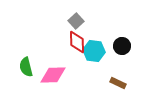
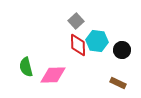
red diamond: moved 1 px right, 3 px down
black circle: moved 4 px down
cyan hexagon: moved 3 px right, 10 px up
